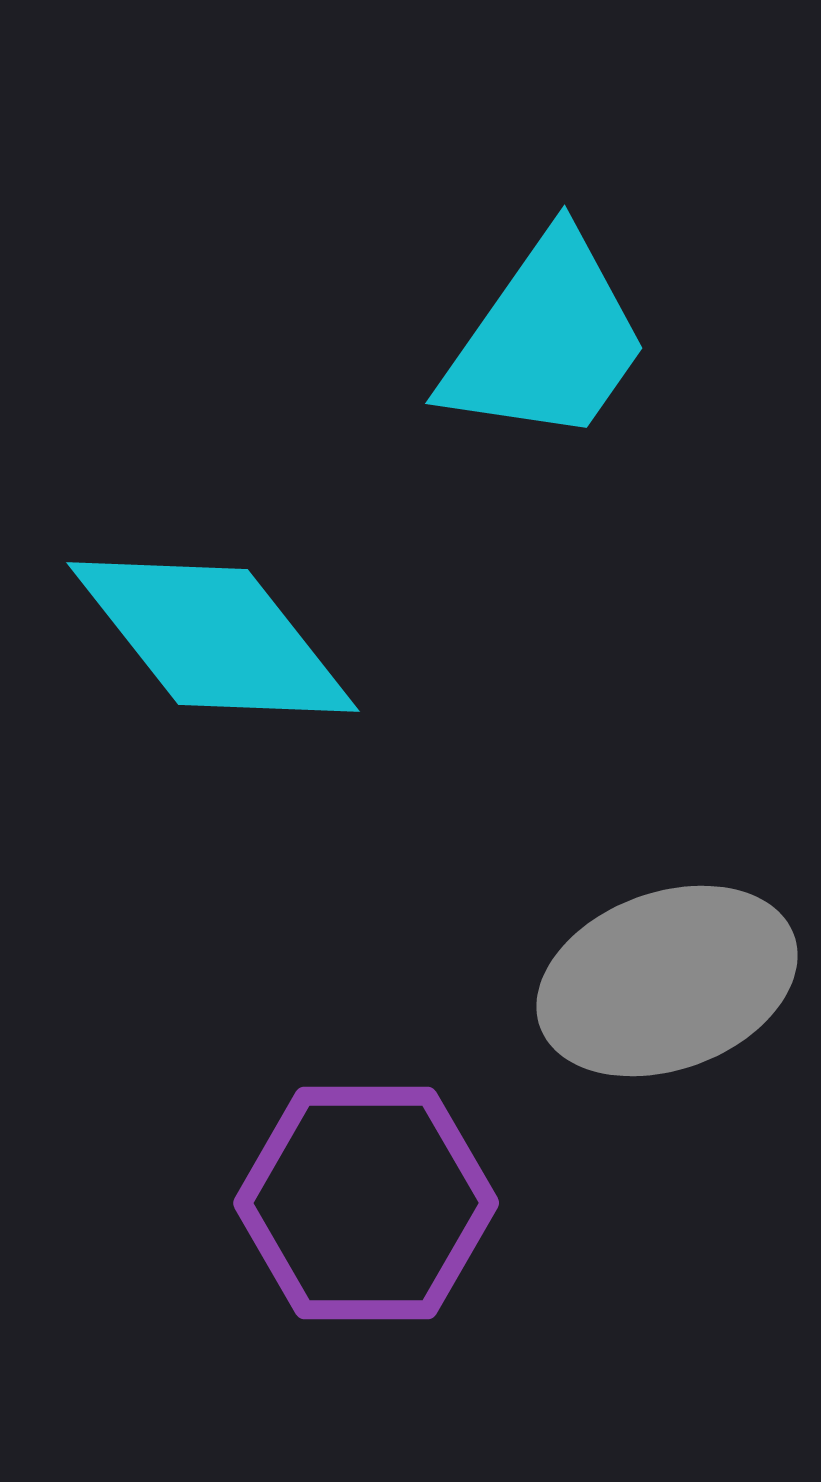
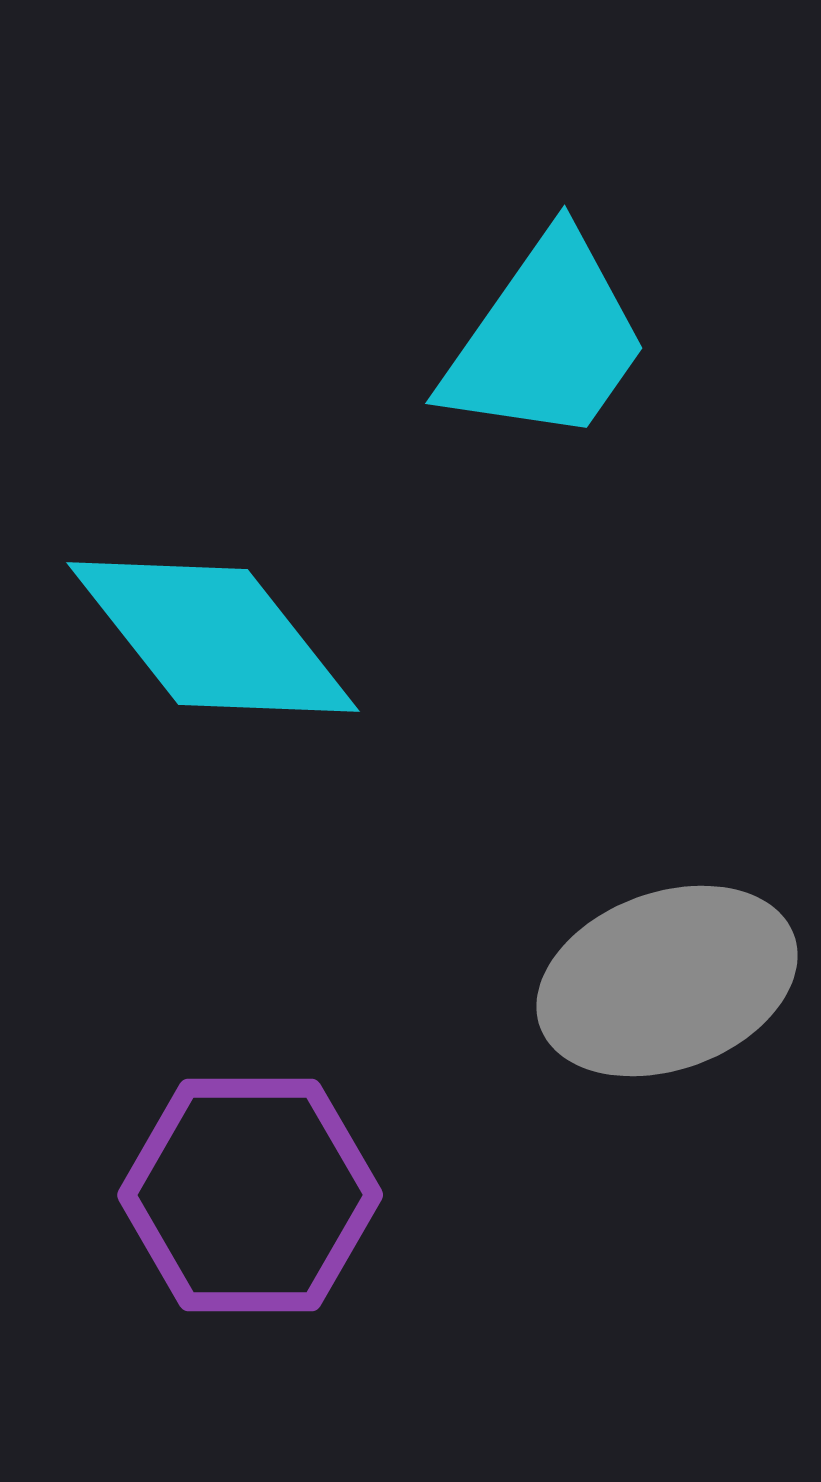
purple hexagon: moved 116 px left, 8 px up
